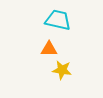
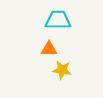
cyan trapezoid: rotated 12 degrees counterclockwise
